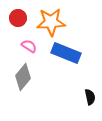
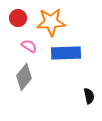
blue rectangle: rotated 24 degrees counterclockwise
gray diamond: moved 1 px right
black semicircle: moved 1 px left, 1 px up
